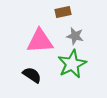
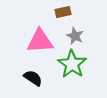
gray star: rotated 12 degrees clockwise
green star: rotated 12 degrees counterclockwise
black semicircle: moved 1 px right, 3 px down
